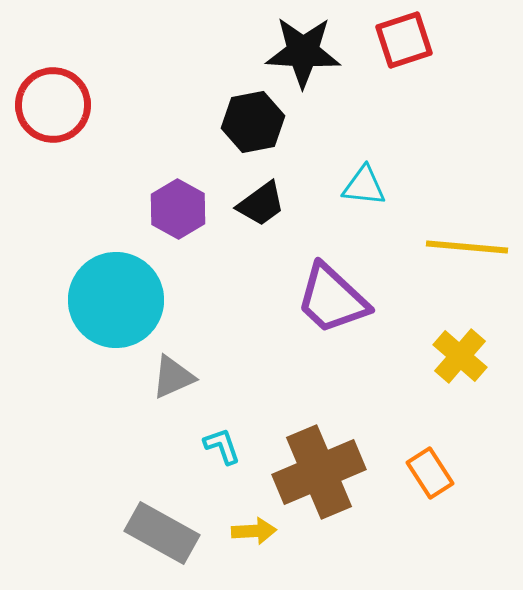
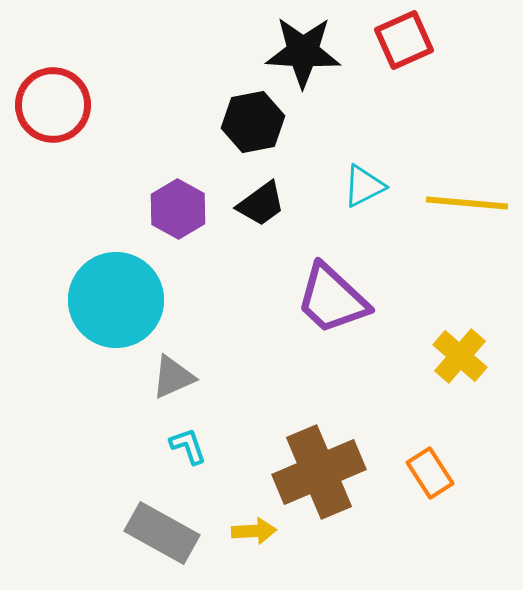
red square: rotated 6 degrees counterclockwise
cyan triangle: rotated 33 degrees counterclockwise
yellow line: moved 44 px up
cyan L-shape: moved 34 px left
